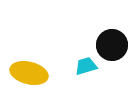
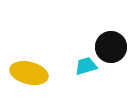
black circle: moved 1 px left, 2 px down
